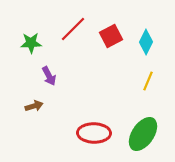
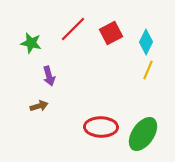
red square: moved 3 px up
green star: rotated 15 degrees clockwise
purple arrow: rotated 12 degrees clockwise
yellow line: moved 11 px up
brown arrow: moved 5 px right
red ellipse: moved 7 px right, 6 px up
